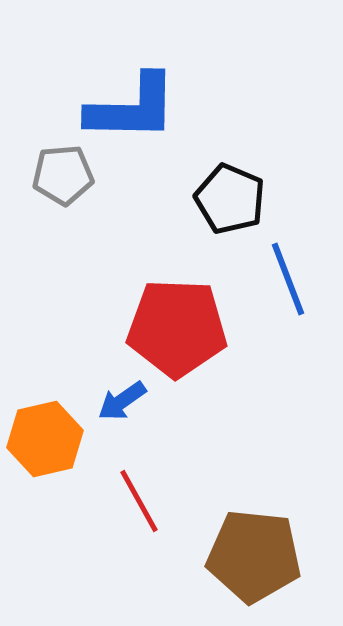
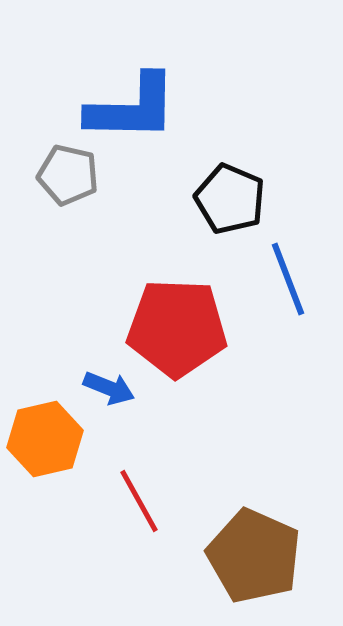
gray pentagon: moved 5 px right; rotated 18 degrees clockwise
blue arrow: moved 13 px left, 13 px up; rotated 123 degrees counterclockwise
brown pentagon: rotated 18 degrees clockwise
